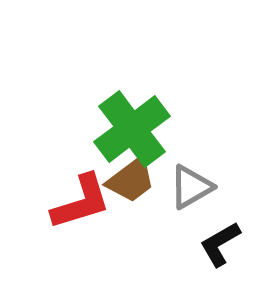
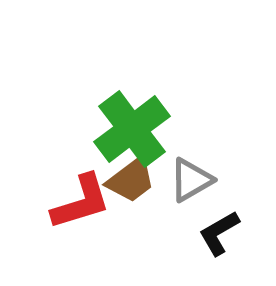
gray triangle: moved 7 px up
black L-shape: moved 1 px left, 11 px up
